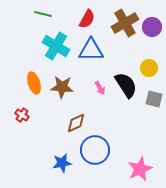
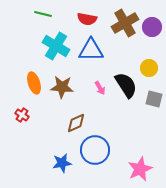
red semicircle: rotated 72 degrees clockwise
